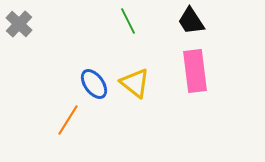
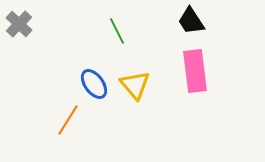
green line: moved 11 px left, 10 px down
yellow triangle: moved 2 px down; rotated 12 degrees clockwise
